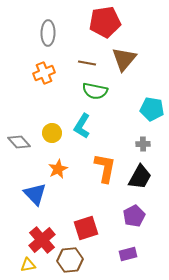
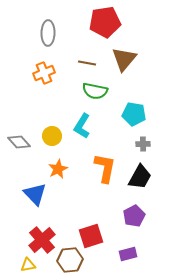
cyan pentagon: moved 18 px left, 5 px down
yellow circle: moved 3 px down
red square: moved 5 px right, 8 px down
